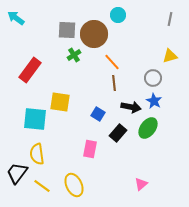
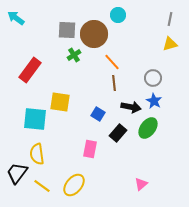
yellow triangle: moved 12 px up
yellow ellipse: rotated 65 degrees clockwise
